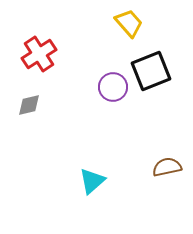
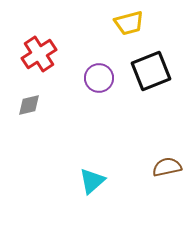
yellow trapezoid: rotated 116 degrees clockwise
purple circle: moved 14 px left, 9 px up
